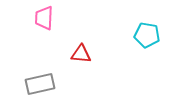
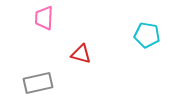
red triangle: rotated 10 degrees clockwise
gray rectangle: moved 2 px left, 1 px up
